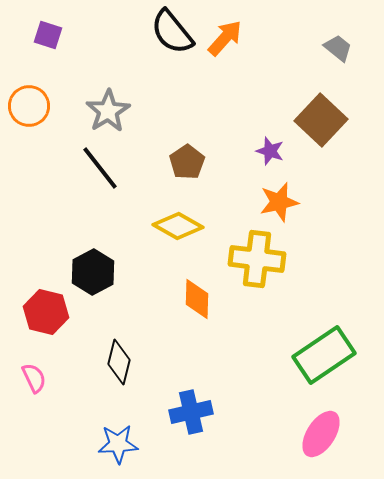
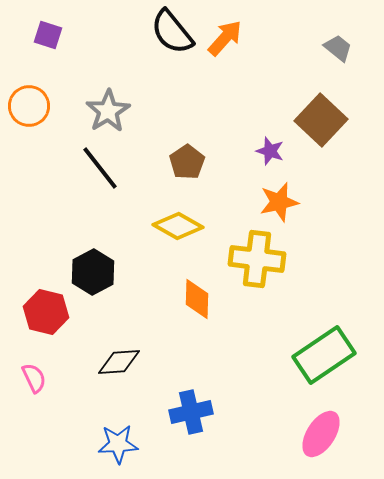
black diamond: rotated 72 degrees clockwise
